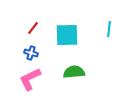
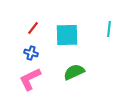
green semicircle: rotated 20 degrees counterclockwise
